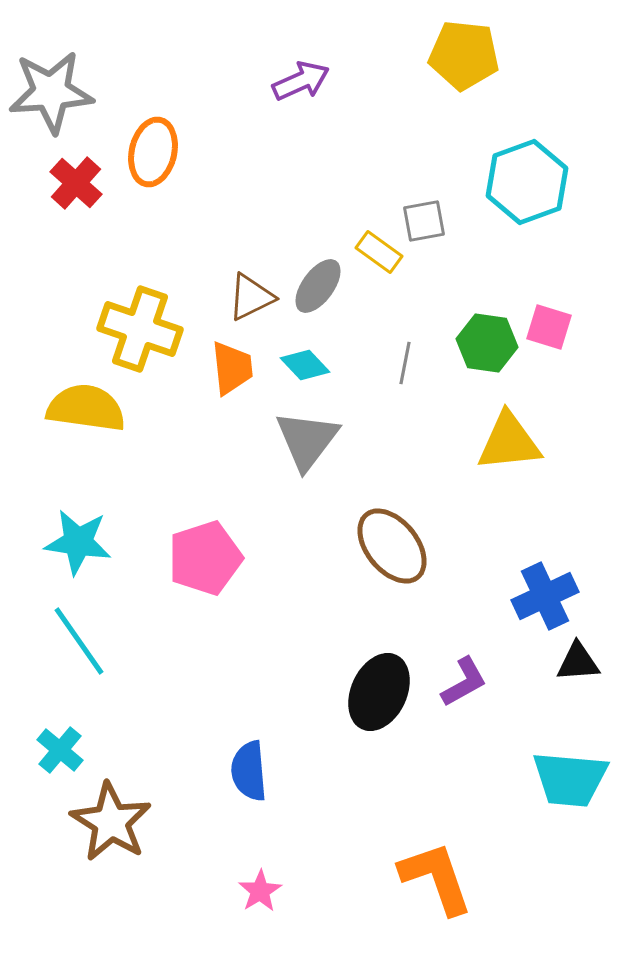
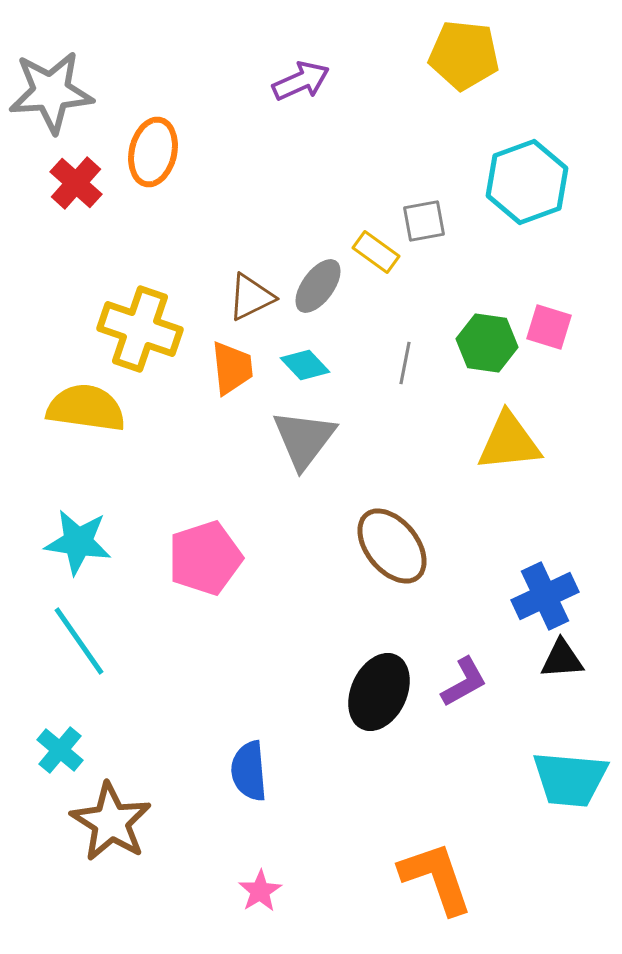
yellow rectangle: moved 3 px left
gray triangle: moved 3 px left, 1 px up
black triangle: moved 16 px left, 3 px up
